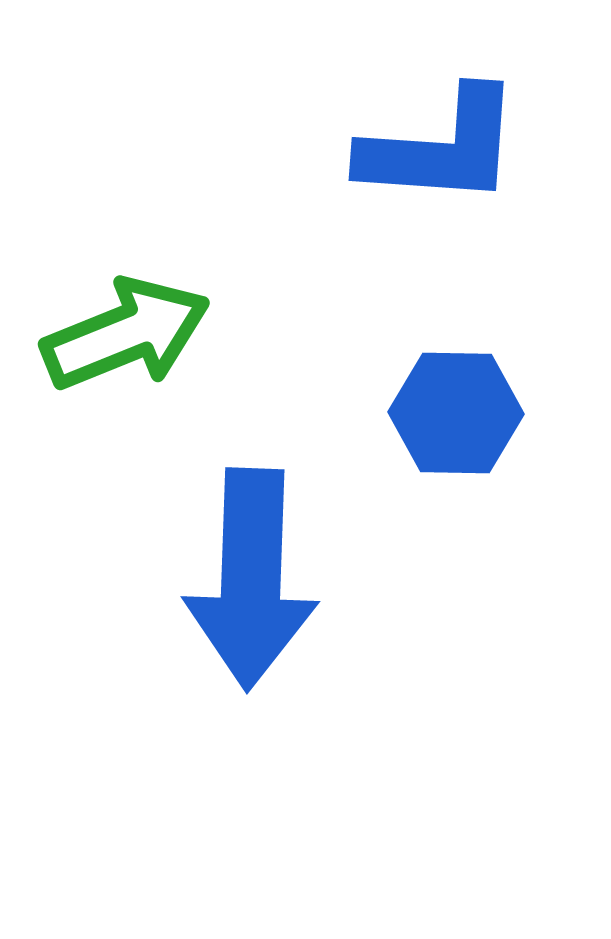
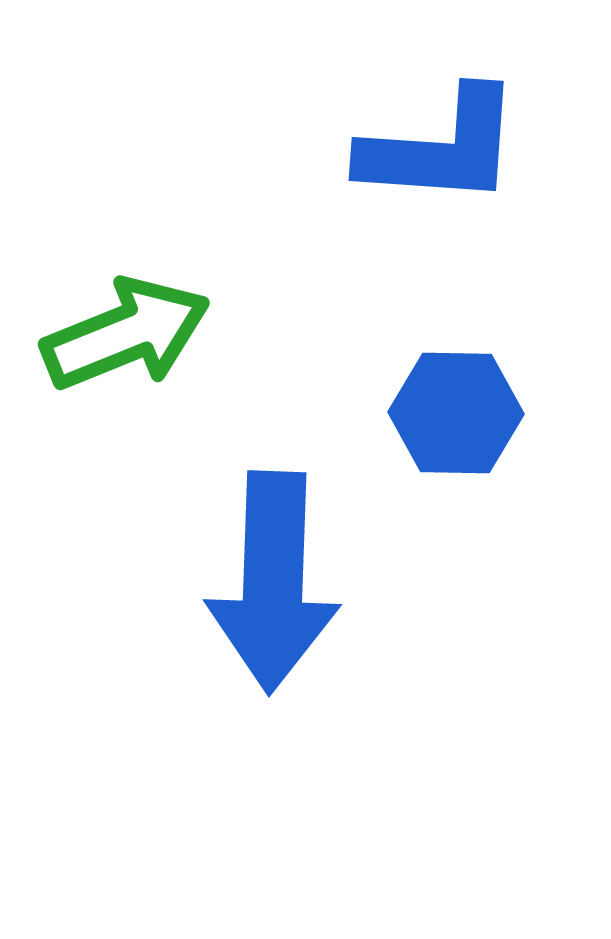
blue arrow: moved 22 px right, 3 px down
